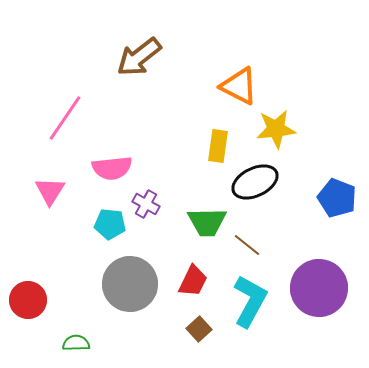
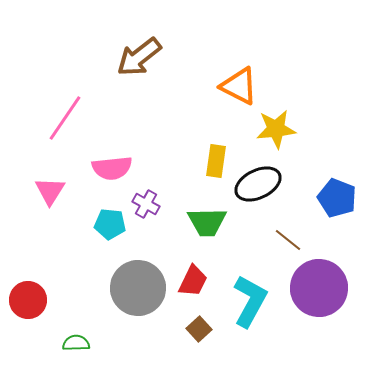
yellow rectangle: moved 2 px left, 15 px down
black ellipse: moved 3 px right, 2 px down
brown line: moved 41 px right, 5 px up
gray circle: moved 8 px right, 4 px down
